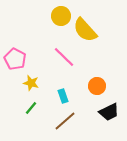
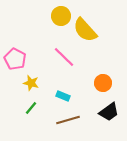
orange circle: moved 6 px right, 3 px up
cyan rectangle: rotated 48 degrees counterclockwise
black trapezoid: rotated 10 degrees counterclockwise
brown line: moved 3 px right, 1 px up; rotated 25 degrees clockwise
